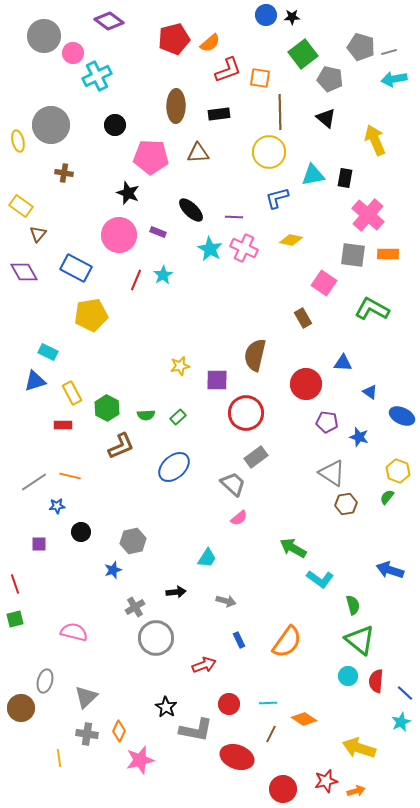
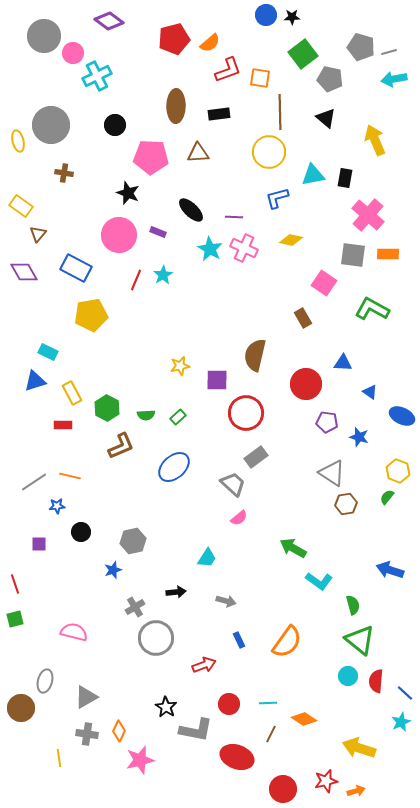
cyan L-shape at (320, 579): moved 1 px left, 2 px down
gray triangle at (86, 697): rotated 15 degrees clockwise
